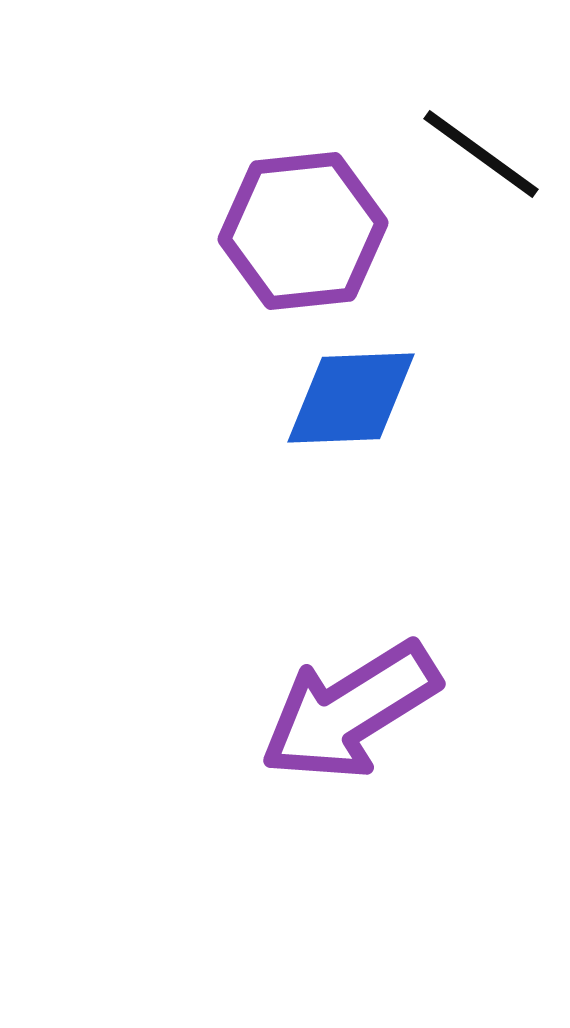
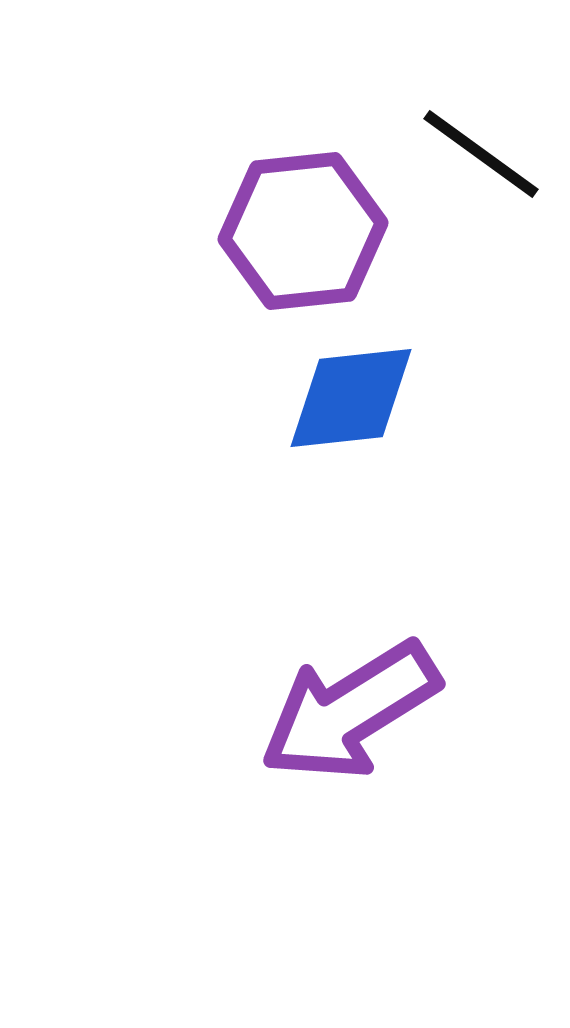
blue diamond: rotated 4 degrees counterclockwise
